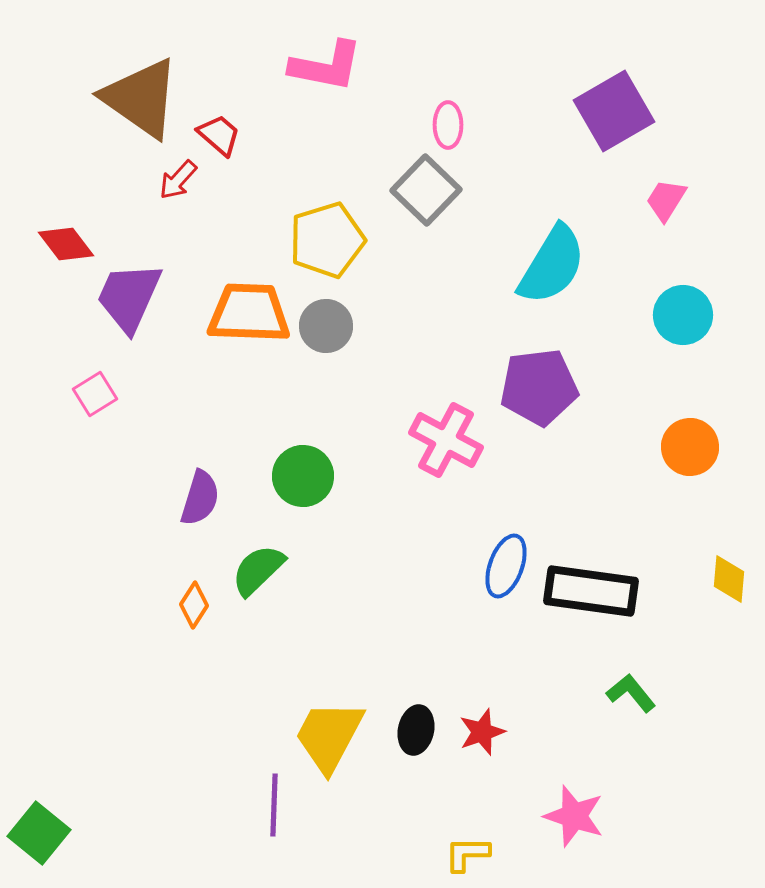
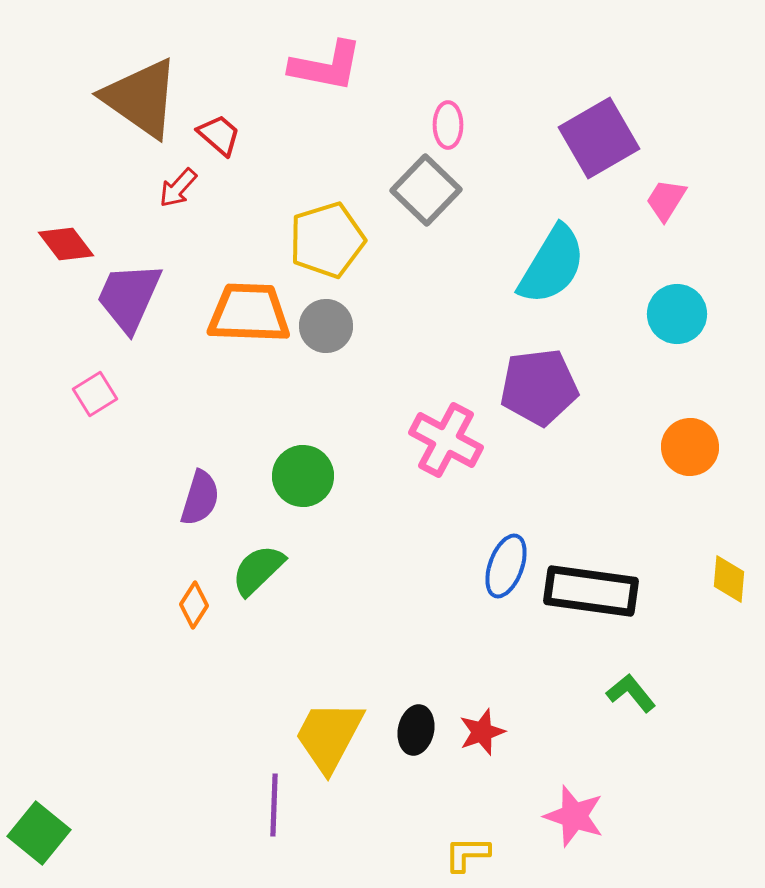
purple square: moved 15 px left, 27 px down
red arrow: moved 8 px down
cyan circle: moved 6 px left, 1 px up
